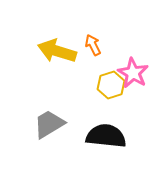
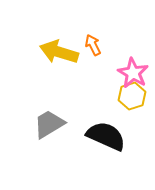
yellow arrow: moved 2 px right, 1 px down
yellow hexagon: moved 21 px right, 11 px down
black semicircle: rotated 18 degrees clockwise
